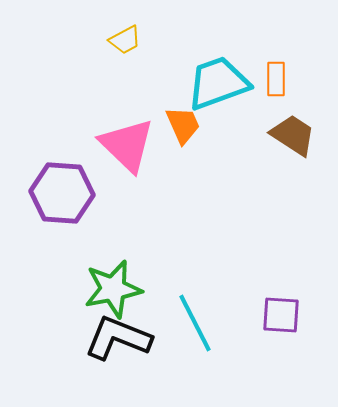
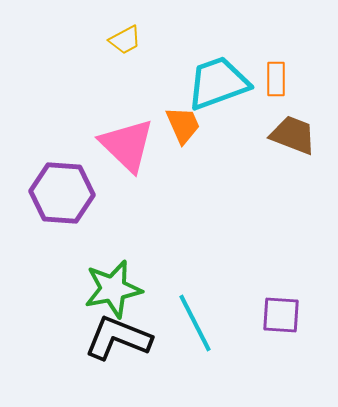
brown trapezoid: rotated 12 degrees counterclockwise
